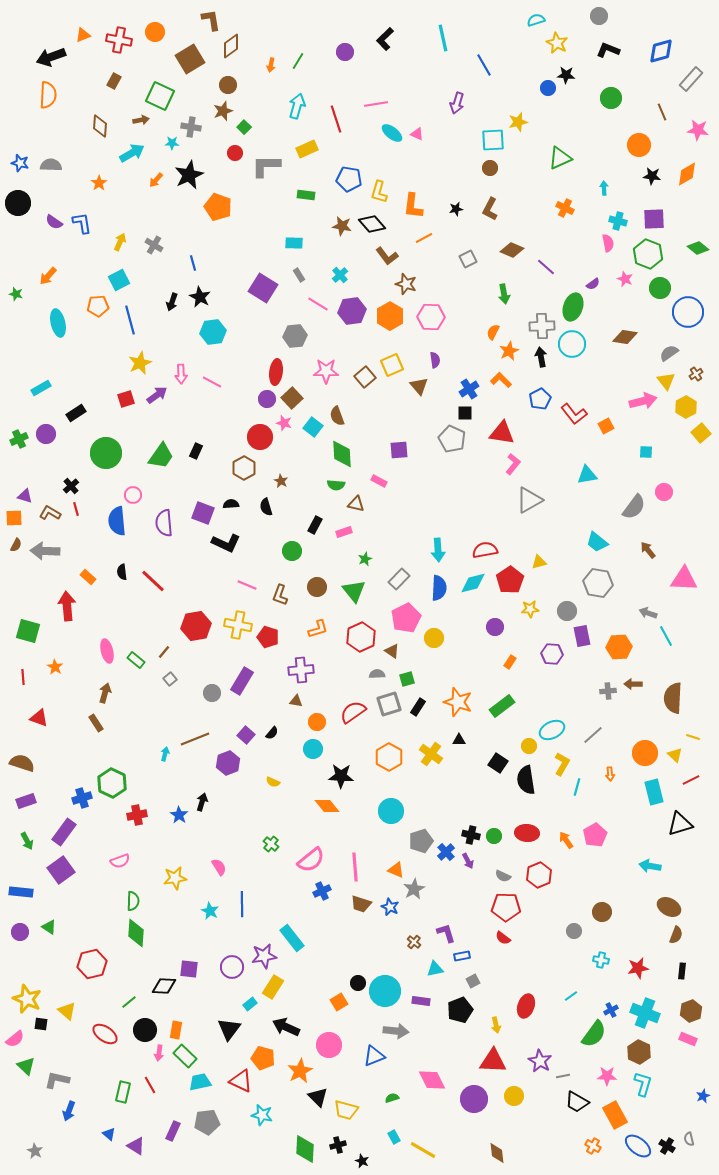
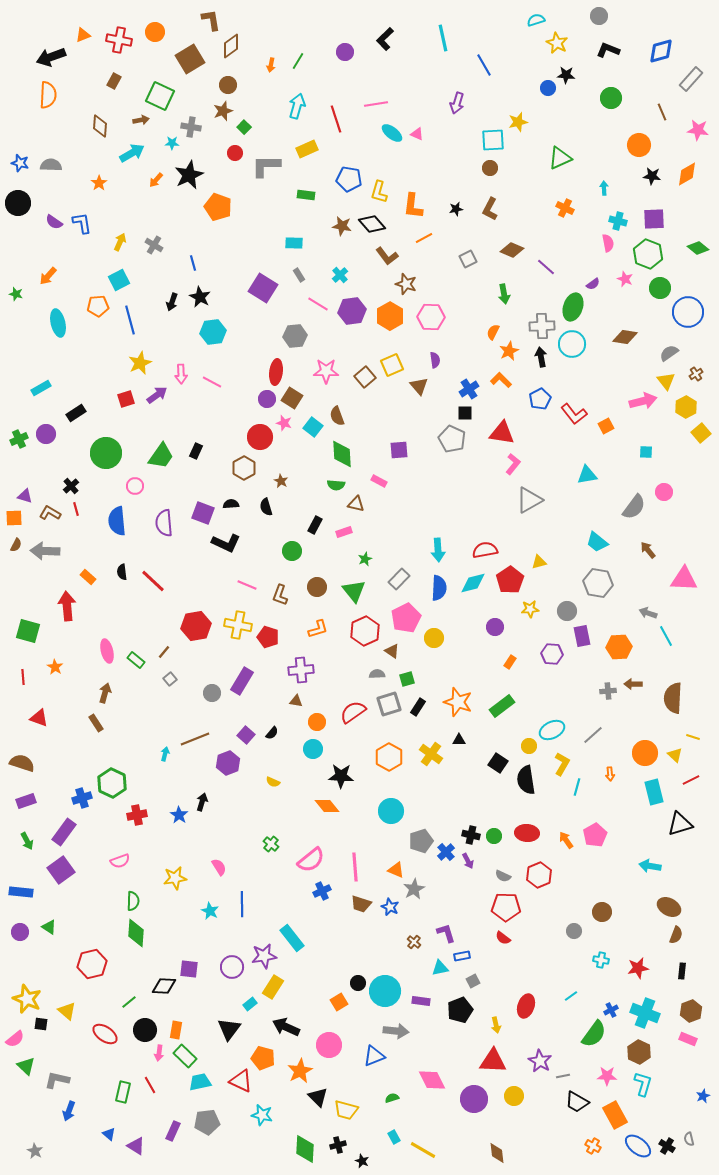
brown square at (292, 398): rotated 15 degrees counterclockwise
pink circle at (133, 495): moved 2 px right, 9 px up
red hexagon at (361, 637): moved 4 px right, 6 px up
cyan triangle at (435, 969): moved 5 px right, 1 px up
